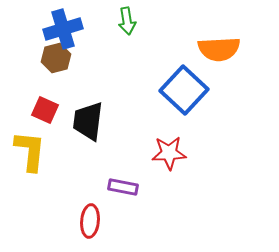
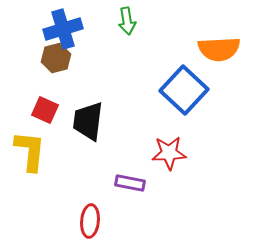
purple rectangle: moved 7 px right, 4 px up
